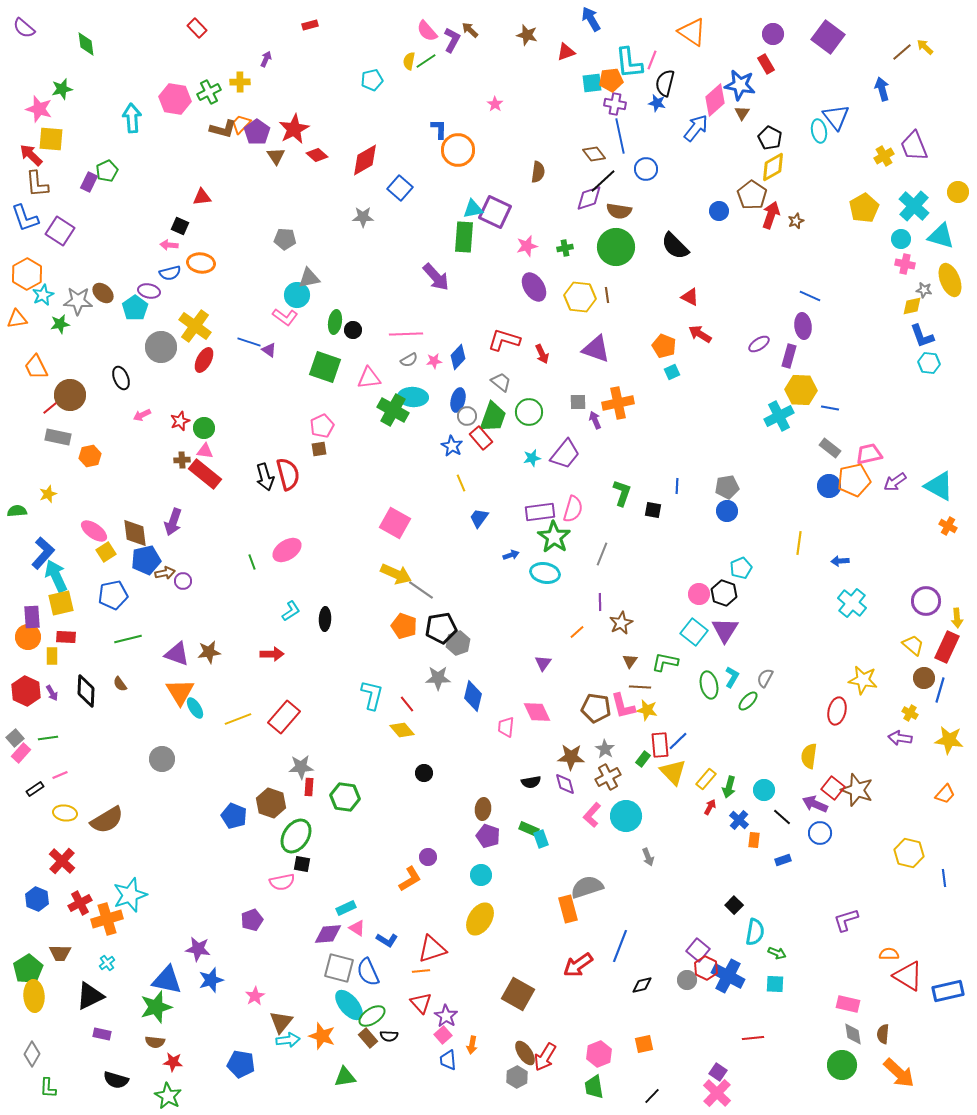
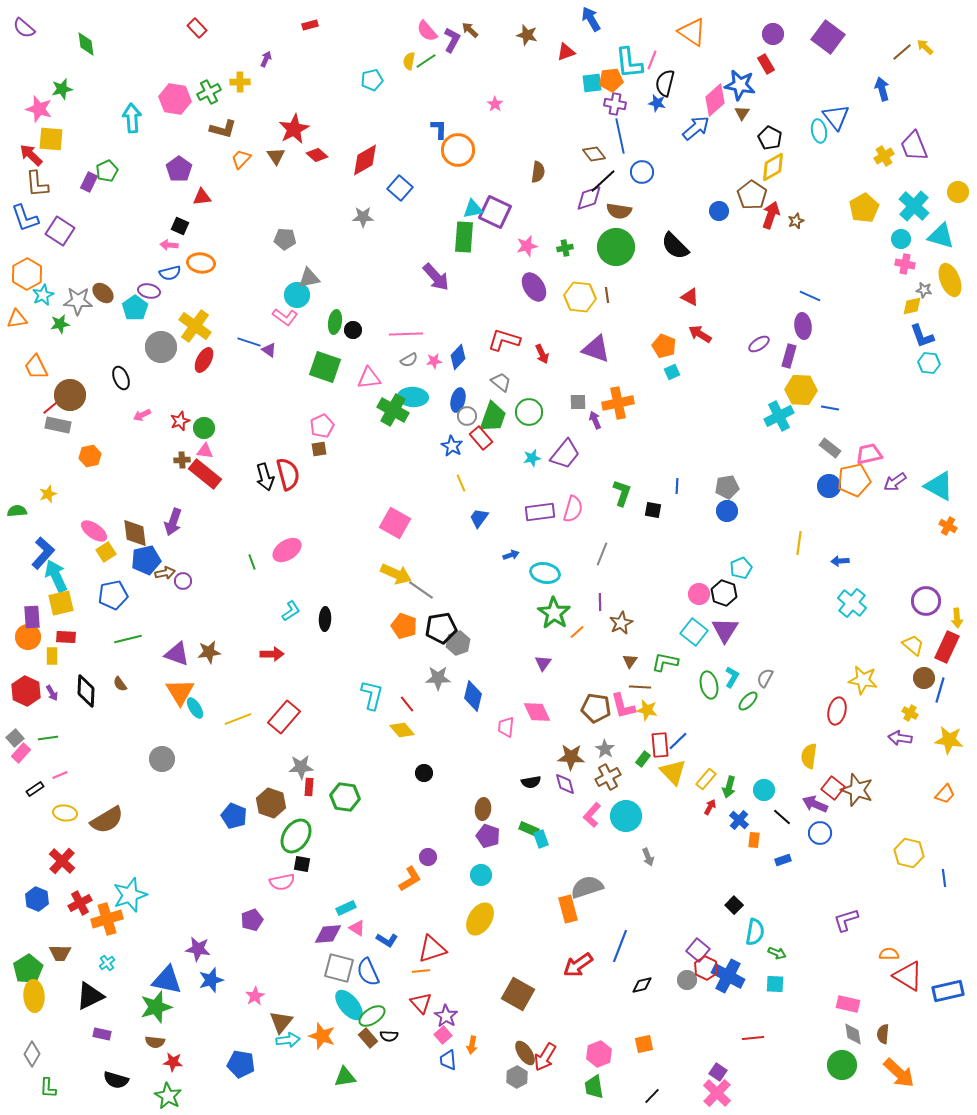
orange trapezoid at (241, 124): moved 35 px down
blue arrow at (696, 128): rotated 12 degrees clockwise
purple pentagon at (257, 132): moved 78 px left, 37 px down
blue circle at (646, 169): moved 4 px left, 3 px down
gray rectangle at (58, 437): moved 12 px up
green star at (554, 537): moved 76 px down
